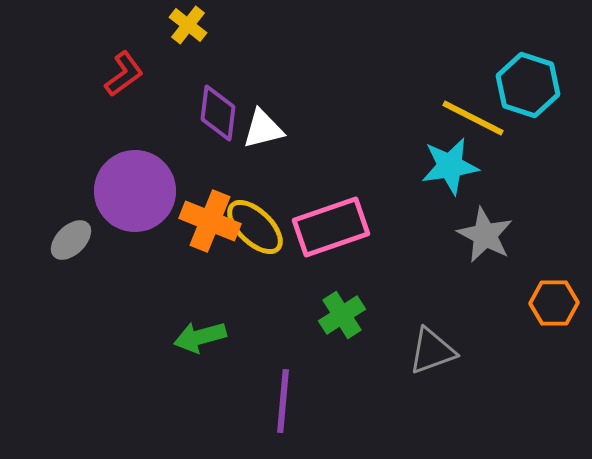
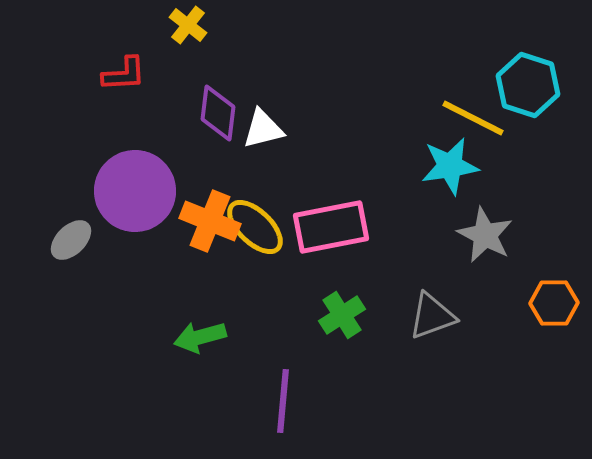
red L-shape: rotated 33 degrees clockwise
pink rectangle: rotated 8 degrees clockwise
gray triangle: moved 35 px up
